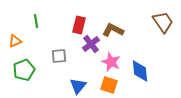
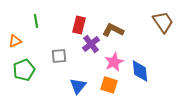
pink star: moved 3 px right; rotated 24 degrees clockwise
